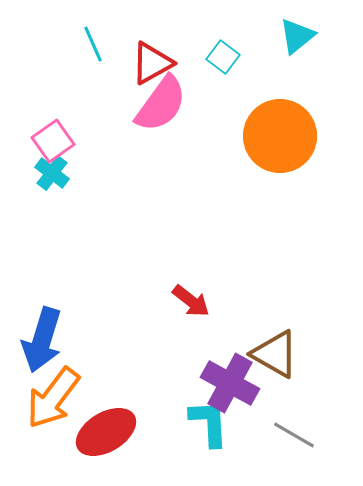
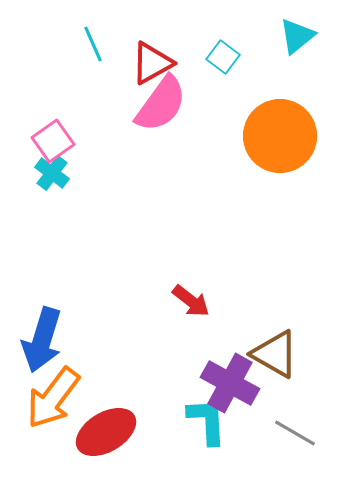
cyan L-shape: moved 2 px left, 2 px up
gray line: moved 1 px right, 2 px up
